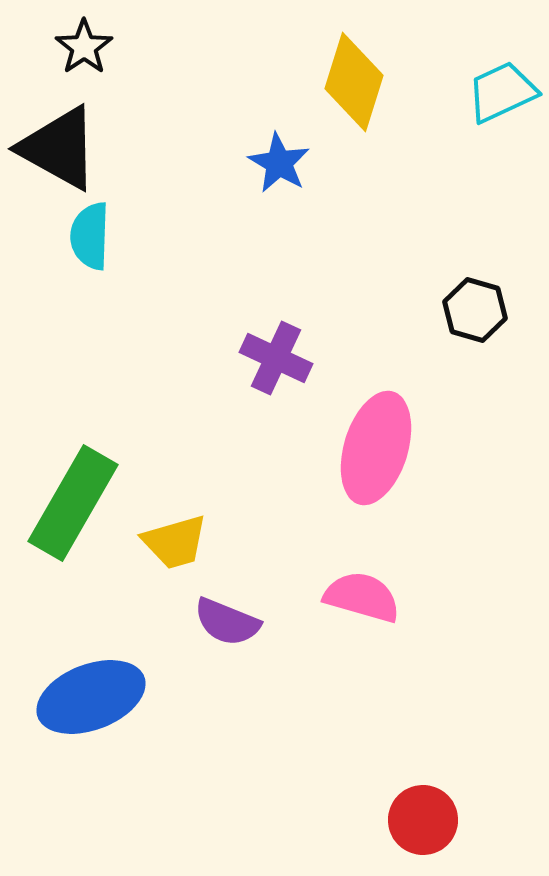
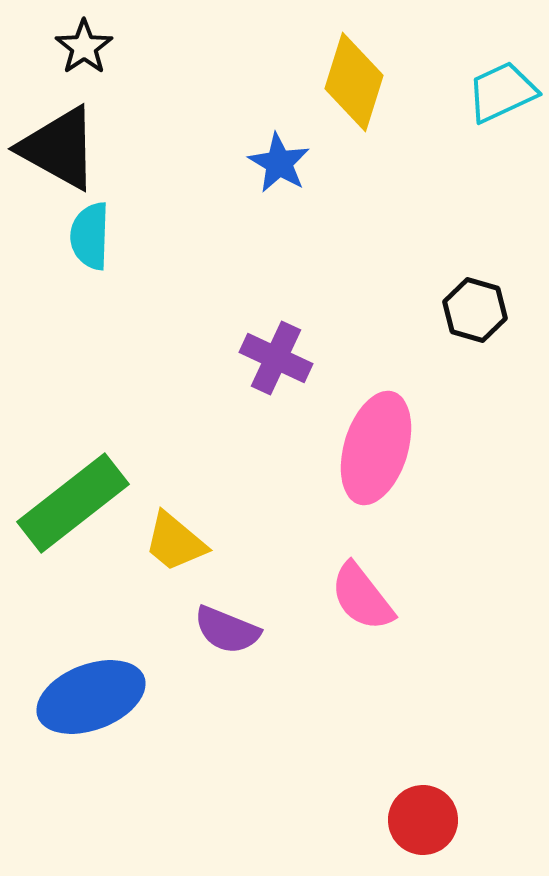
green rectangle: rotated 22 degrees clockwise
yellow trapezoid: rotated 56 degrees clockwise
pink semicircle: rotated 144 degrees counterclockwise
purple semicircle: moved 8 px down
